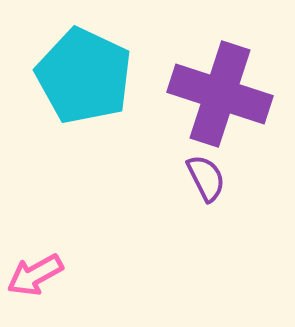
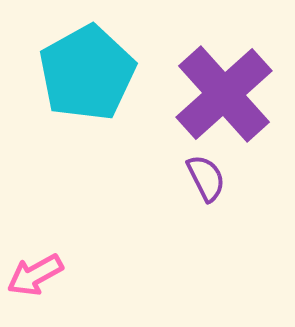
cyan pentagon: moved 3 px right, 3 px up; rotated 18 degrees clockwise
purple cross: moved 4 px right; rotated 30 degrees clockwise
